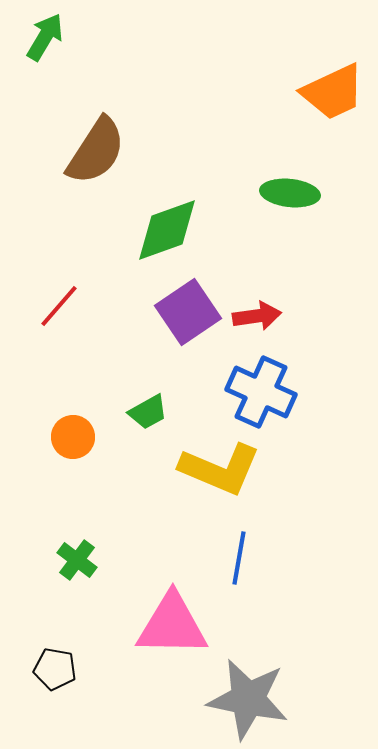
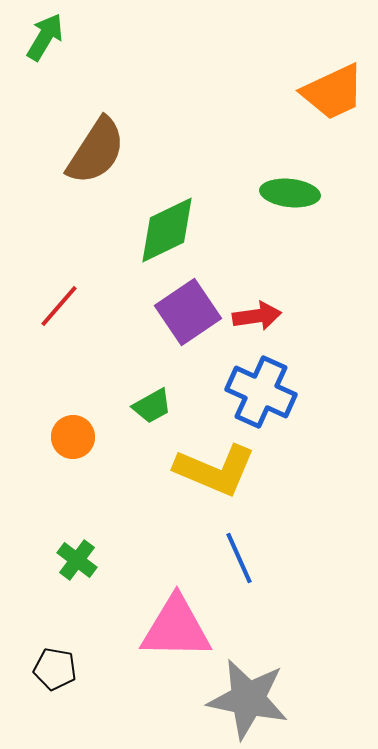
green diamond: rotated 6 degrees counterclockwise
green trapezoid: moved 4 px right, 6 px up
yellow L-shape: moved 5 px left, 1 px down
blue line: rotated 34 degrees counterclockwise
pink triangle: moved 4 px right, 3 px down
